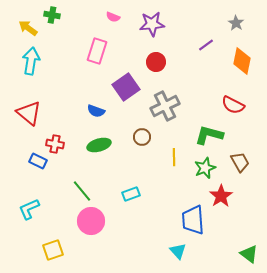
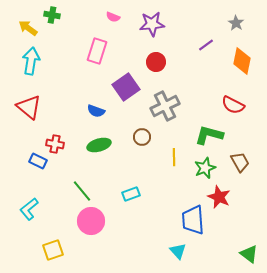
red triangle: moved 6 px up
red star: moved 2 px left, 1 px down; rotated 15 degrees counterclockwise
cyan L-shape: rotated 15 degrees counterclockwise
